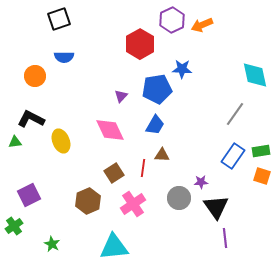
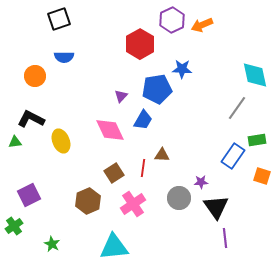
gray line: moved 2 px right, 6 px up
blue trapezoid: moved 12 px left, 5 px up
green rectangle: moved 4 px left, 11 px up
